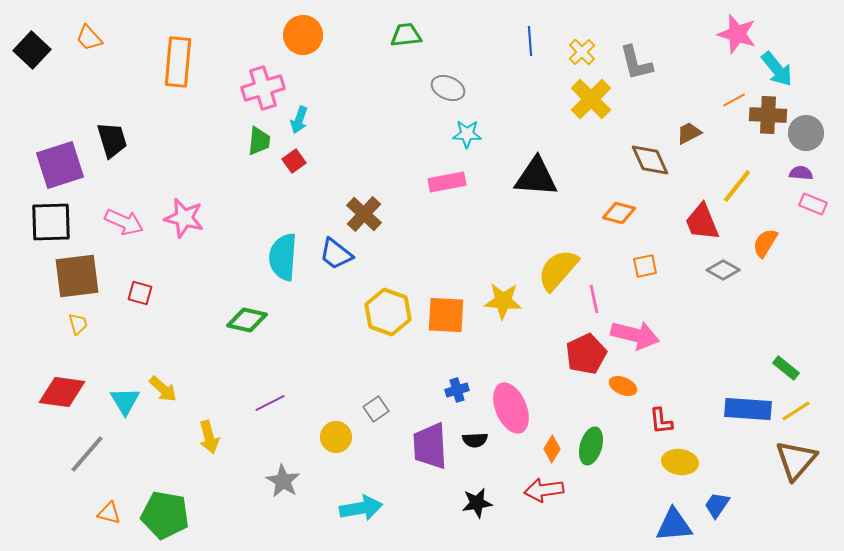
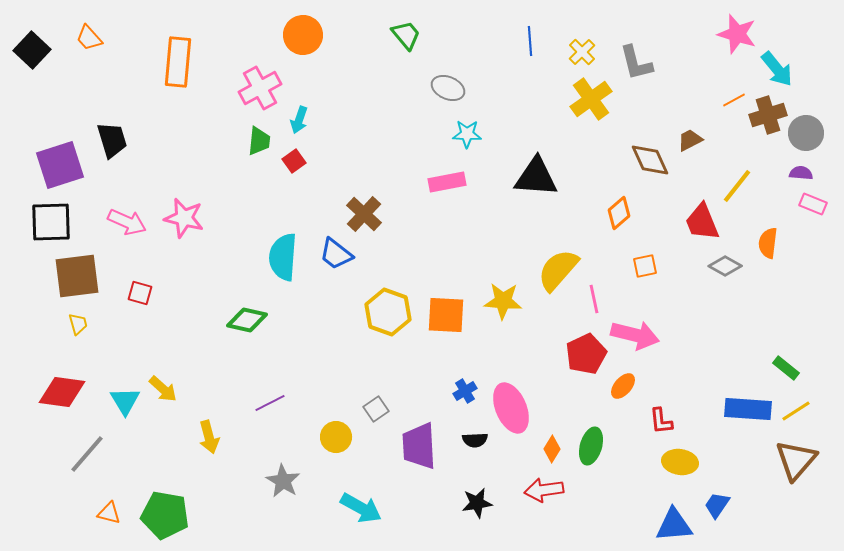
green trapezoid at (406, 35): rotated 56 degrees clockwise
pink cross at (263, 88): moved 3 px left; rotated 12 degrees counterclockwise
yellow cross at (591, 99): rotated 9 degrees clockwise
brown cross at (768, 115): rotated 21 degrees counterclockwise
brown trapezoid at (689, 133): moved 1 px right, 7 px down
orange diamond at (619, 213): rotated 56 degrees counterclockwise
pink arrow at (124, 222): moved 3 px right
orange semicircle at (765, 243): moved 3 px right; rotated 24 degrees counterclockwise
gray diamond at (723, 270): moved 2 px right, 4 px up
orange ellipse at (623, 386): rotated 72 degrees counterclockwise
blue cross at (457, 390): moved 8 px right, 1 px down; rotated 15 degrees counterclockwise
purple trapezoid at (430, 446): moved 11 px left
cyan arrow at (361, 508): rotated 39 degrees clockwise
